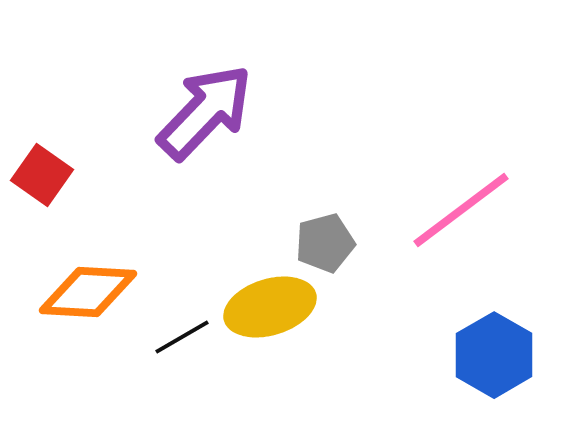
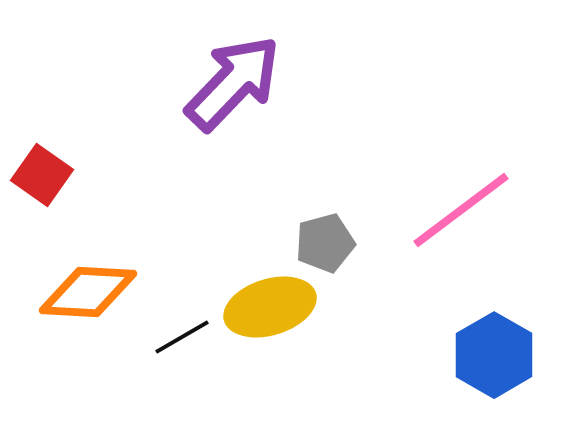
purple arrow: moved 28 px right, 29 px up
